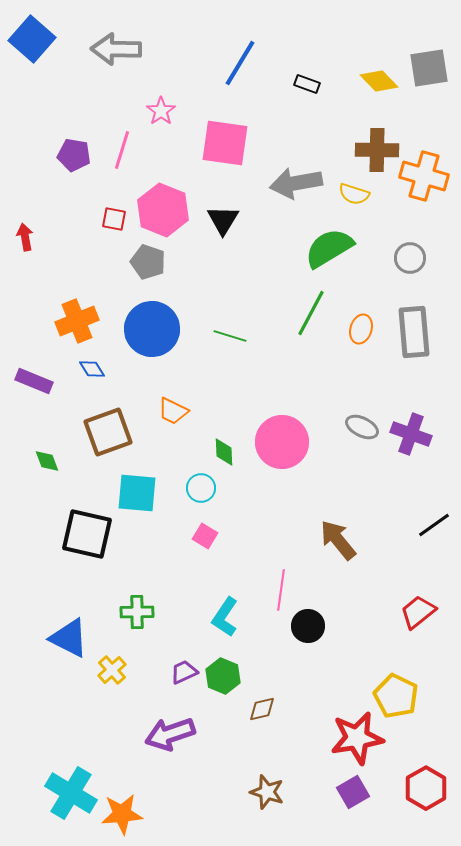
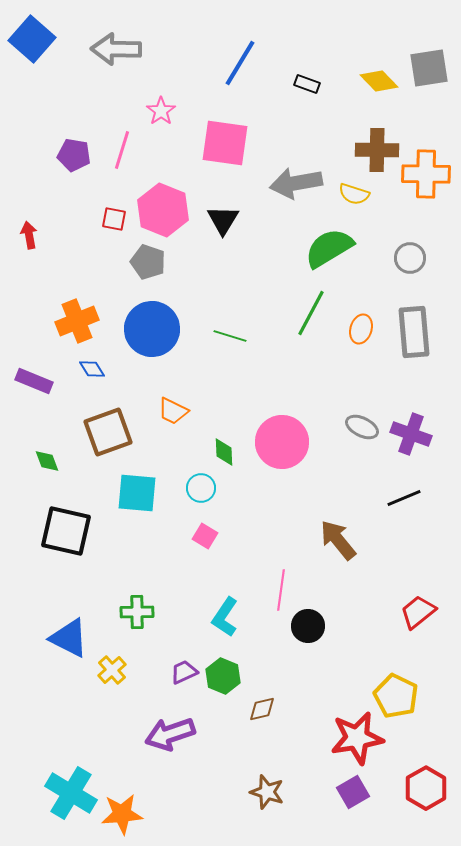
orange cross at (424, 176): moved 2 px right, 2 px up; rotated 15 degrees counterclockwise
red arrow at (25, 237): moved 4 px right, 2 px up
black line at (434, 525): moved 30 px left, 27 px up; rotated 12 degrees clockwise
black square at (87, 534): moved 21 px left, 3 px up
